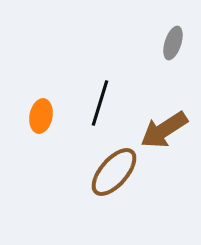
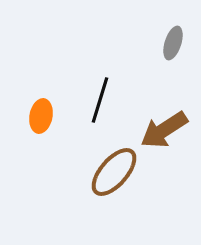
black line: moved 3 px up
